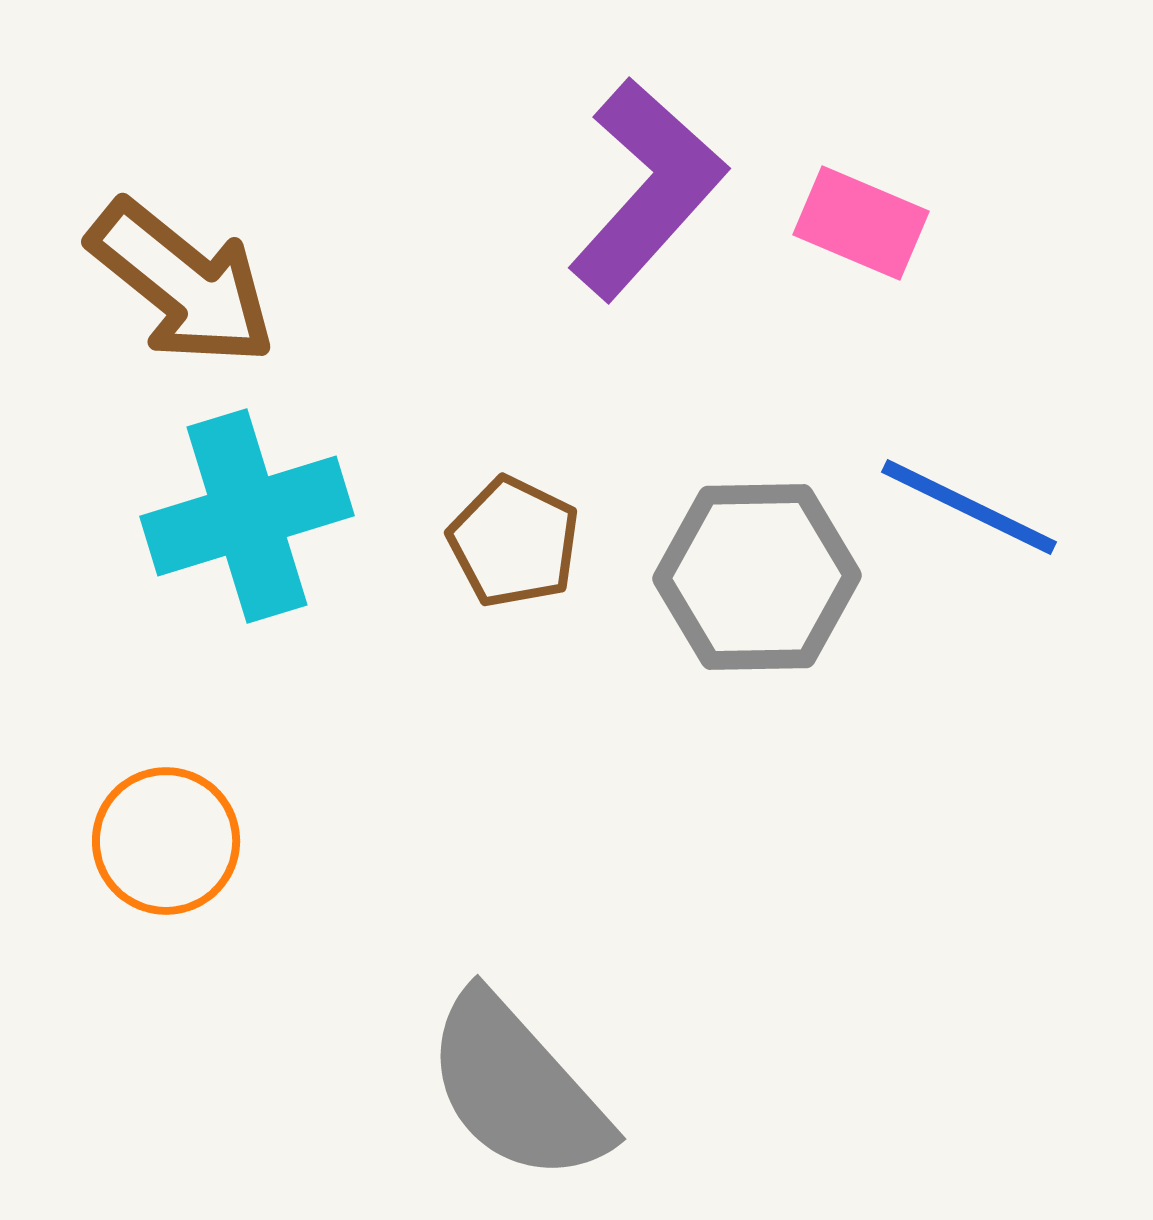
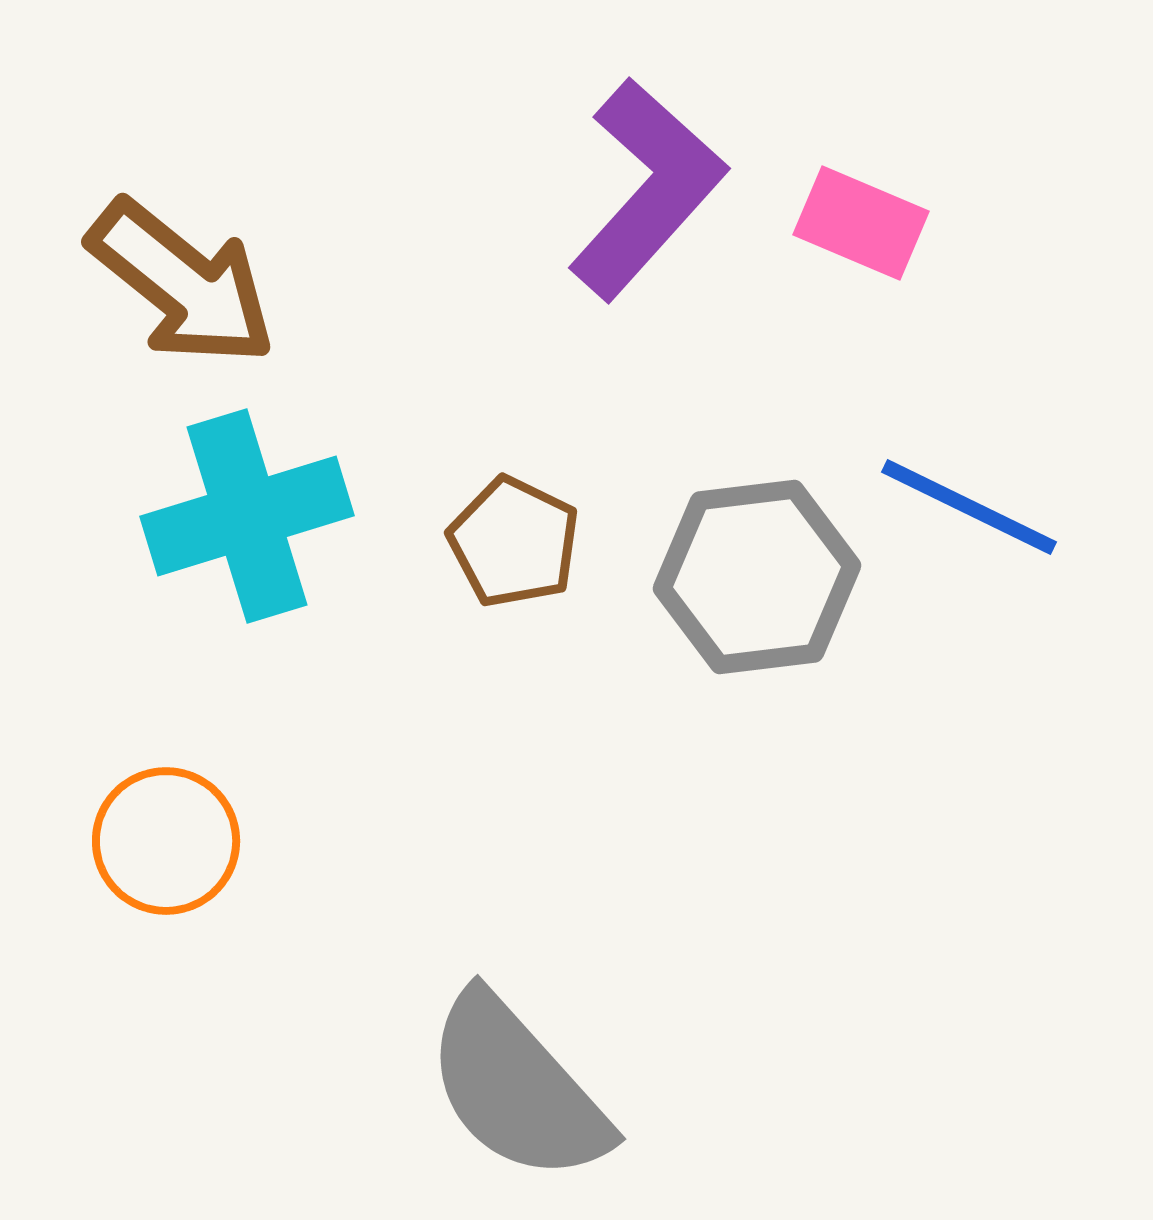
gray hexagon: rotated 6 degrees counterclockwise
